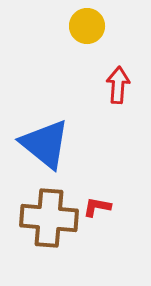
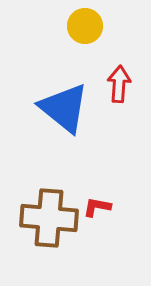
yellow circle: moved 2 px left
red arrow: moved 1 px right, 1 px up
blue triangle: moved 19 px right, 36 px up
